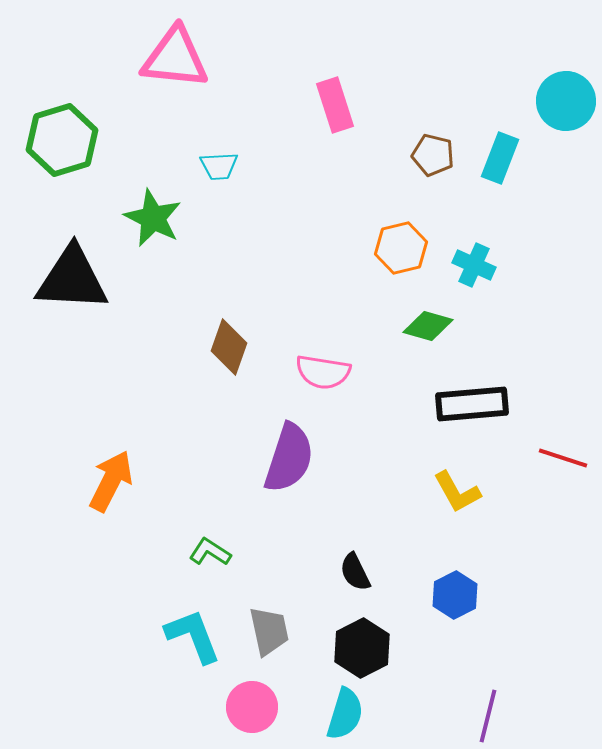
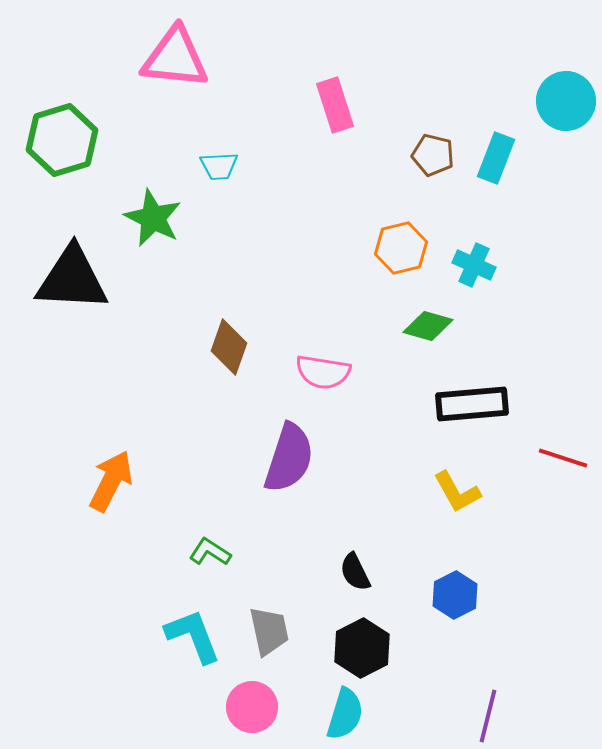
cyan rectangle: moved 4 px left
